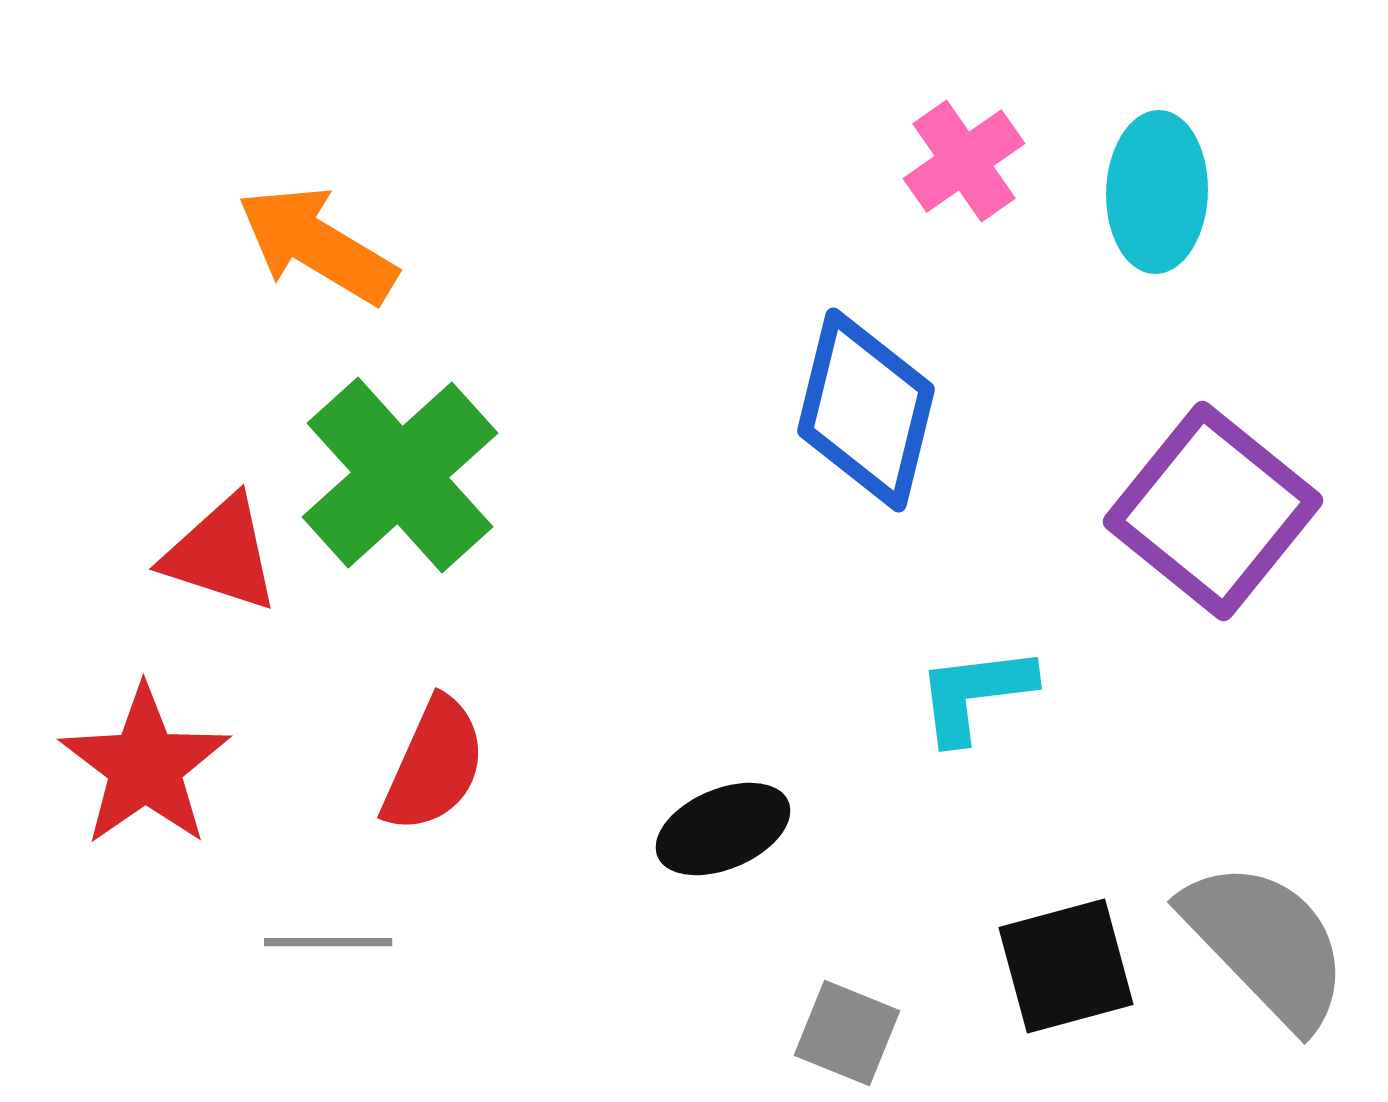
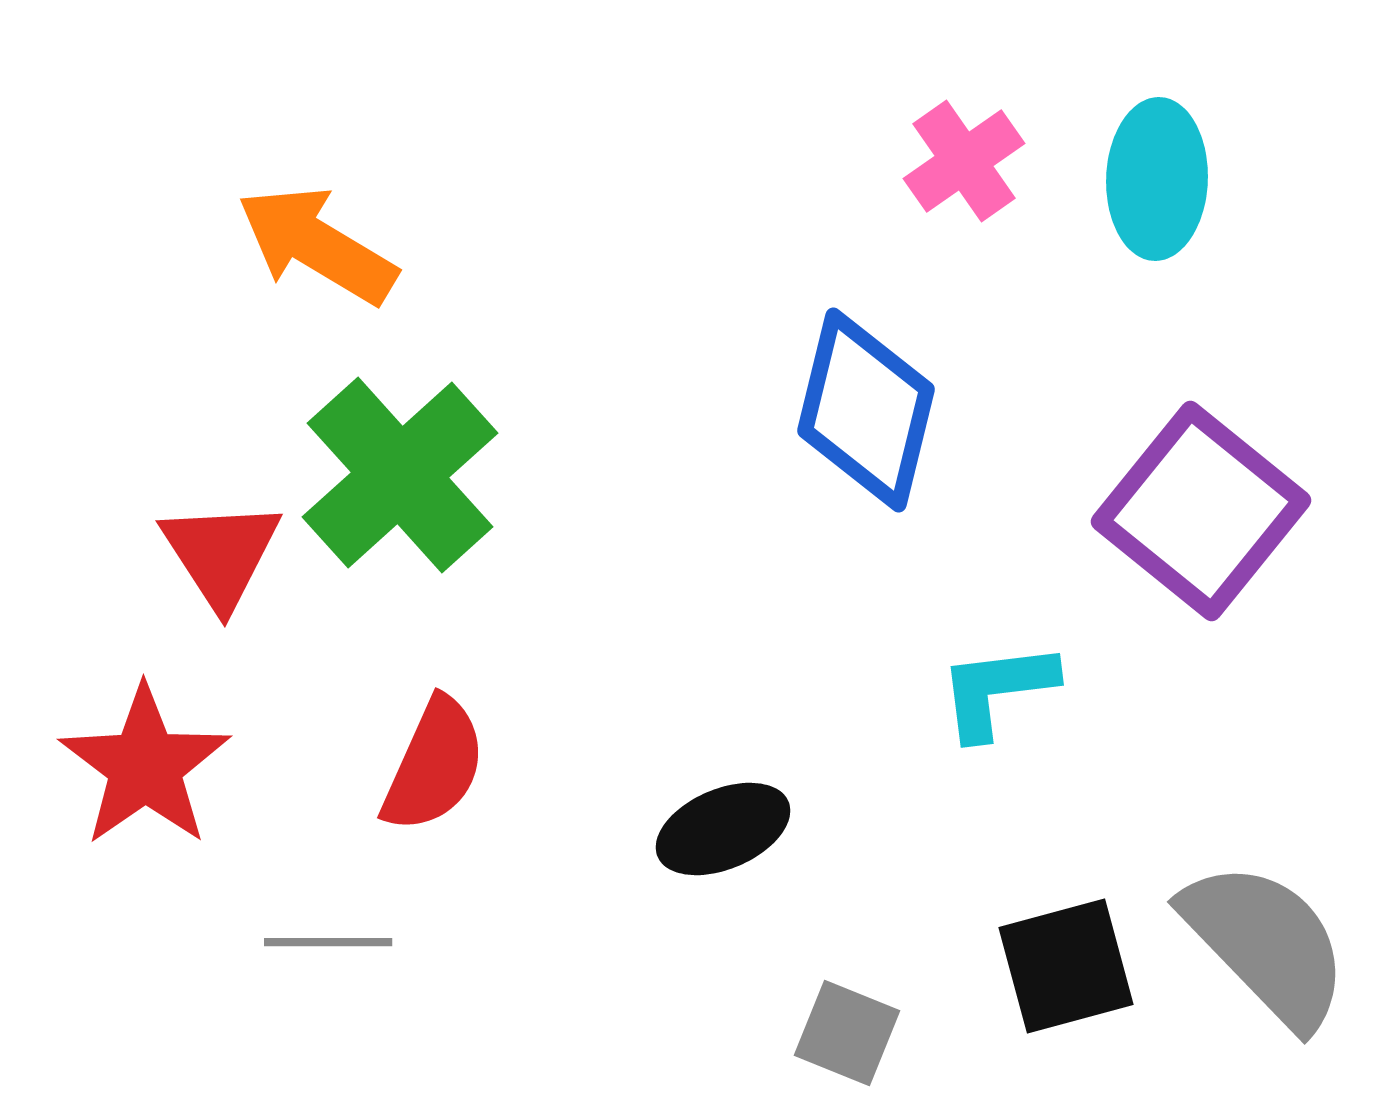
cyan ellipse: moved 13 px up
purple square: moved 12 px left
red triangle: rotated 39 degrees clockwise
cyan L-shape: moved 22 px right, 4 px up
